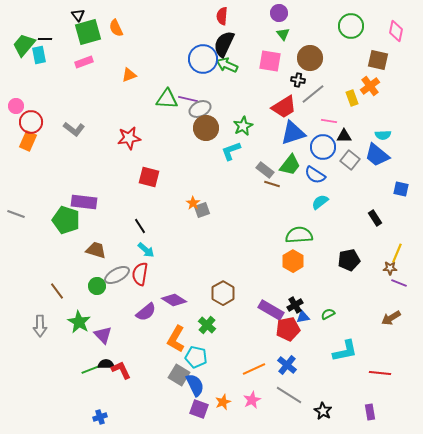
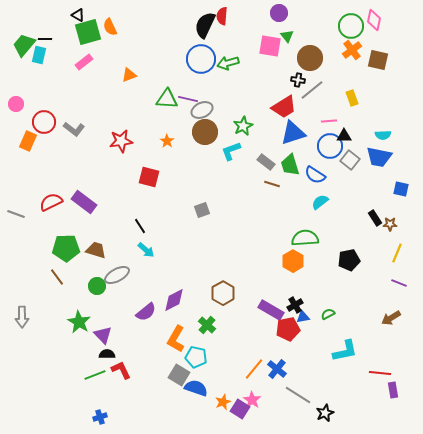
black triangle at (78, 15): rotated 24 degrees counterclockwise
orange semicircle at (116, 28): moved 6 px left, 1 px up
pink diamond at (396, 31): moved 22 px left, 11 px up
green triangle at (283, 34): moved 4 px right, 2 px down
black semicircle at (224, 44): moved 19 px left, 19 px up
cyan rectangle at (39, 55): rotated 24 degrees clockwise
blue circle at (203, 59): moved 2 px left
pink square at (270, 61): moved 15 px up
pink rectangle at (84, 62): rotated 18 degrees counterclockwise
green arrow at (227, 65): moved 1 px right, 2 px up; rotated 40 degrees counterclockwise
orange cross at (370, 86): moved 18 px left, 36 px up
gray line at (313, 94): moved 1 px left, 4 px up
pink circle at (16, 106): moved 2 px up
gray ellipse at (200, 109): moved 2 px right, 1 px down
pink line at (329, 121): rotated 14 degrees counterclockwise
red circle at (31, 122): moved 13 px right
brown circle at (206, 128): moved 1 px left, 4 px down
red star at (129, 138): moved 8 px left, 3 px down
blue circle at (323, 147): moved 7 px right, 1 px up
blue trapezoid at (377, 155): moved 2 px right, 2 px down; rotated 28 degrees counterclockwise
green trapezoid at (290, 165): rotated 125 degrees clockwise
gray rectangle at (265, 170): moved 1 px right, 8 px up
purple rectangle at (84, 202): rotated 30 degrees clockwise
orange star at (193, 203): moved 26 px left, 62 px up
green pentagon at (66, 220): moved 28 px down; rotated 20 degrees counterclockwise
green semicircle at (299, 235): moved 6 px right, 3 px down
brown star at (390, 268): moved 44 px up
red semicircle at (140, 274): moved 89 px left, 72 px up; rotated 55 degrees clockwise
brown line at (57, 291): moved 14 px up
purple diamond at (174, 300): rotated 60 degrees counterclockwise
gray arrow at (40, 326): moved 18 px left, 9 px up
black semicircle at (106, 364): moved 1 px right, 10 px up
blue cross at (287, 365): moved 10 px left, 4 px down
green line at (92, 369): moved 3 px right, 6 px down
orange line at (254, 369): rotated 25 degrees counterclockwise
blue semicircle at (195, 385): moved 1 px right, 3 px down; rotated 45 degrees counterclockwise
gray line at (289, 395): moved 9 px right
pink star at (252, 400): rotated 12 degrees counterclockwise
purple square at (199, 409): moved 41 px right; rotated 12 degrees clockwise
black star at (323, 411): moved 2 px right, 2 px down; rotated 18 degrees clockwise
purple rectangle at (370, 412): moved 23 px right, 22 px up
